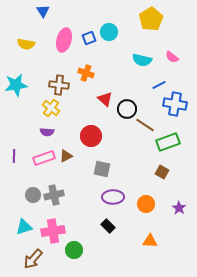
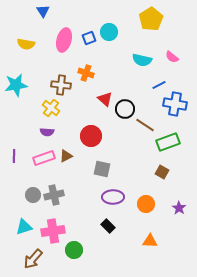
brown cross: moved 2 px right
black circle: moved 2 px left
